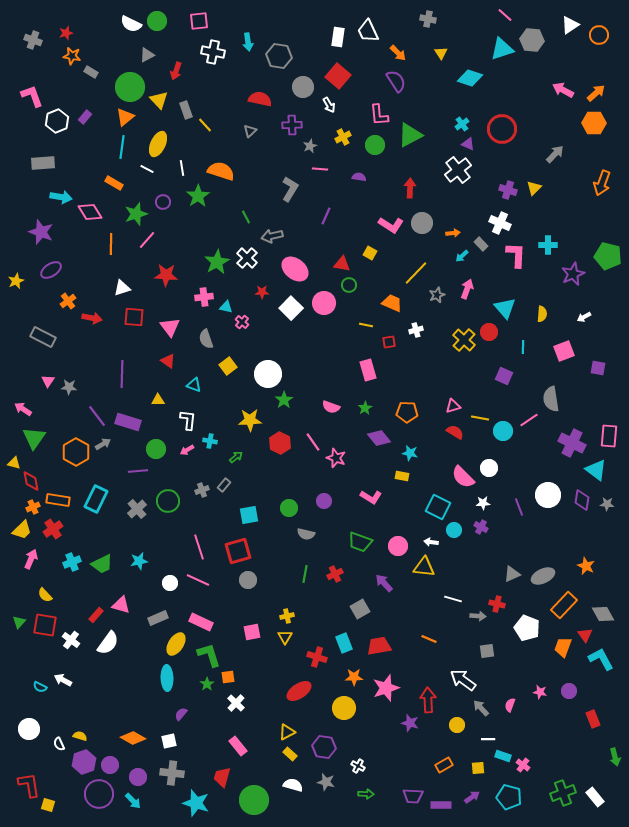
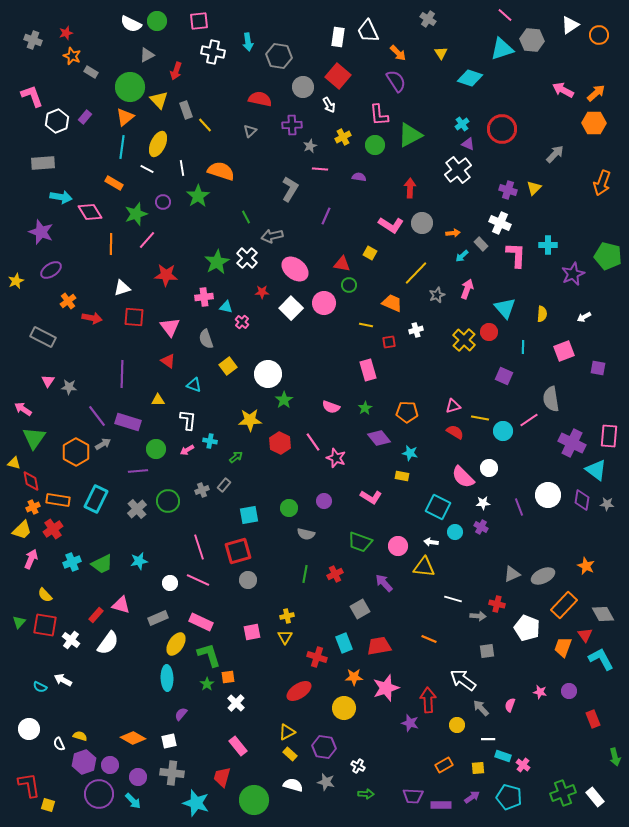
gray cross at (428, 19): rotated 21 degrees clockwise
orange star at (72, 56): rotated 12 degrees clockwise
cyan circle at (454, 530): moved 1 px right, 2 px down
